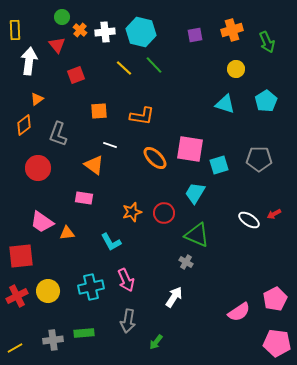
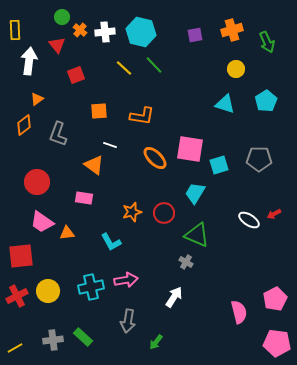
red circle at (38, 168): moved 1 px left, 14 px down
pink arrow at (126, 280): rotated 75 degrees counterclockwise
pink semicircle at (239, 312): rotated 70 degrees counterclockwise
green rectangle at (84, 333): moved 1 px left, 4 px down; rotated 48 degrees clockwise
